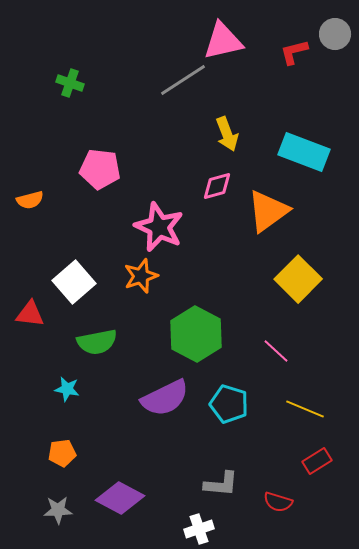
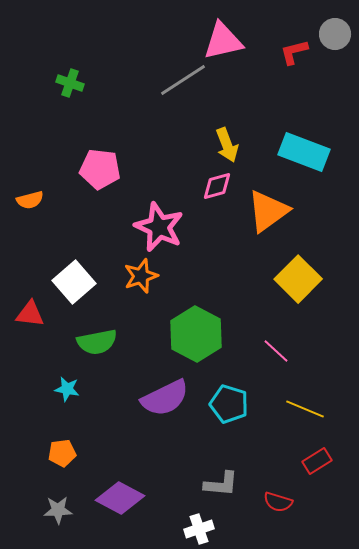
yellow arrow: moved 11 px down
